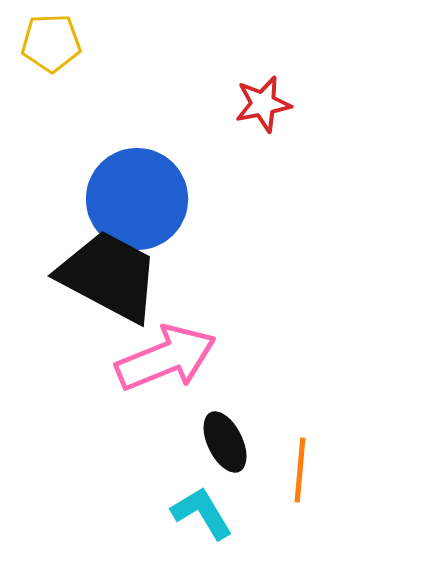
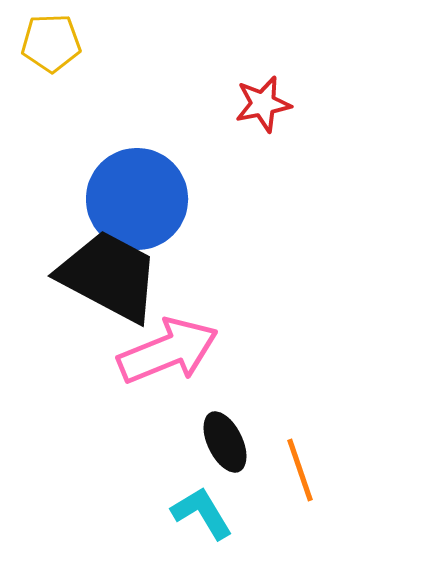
pink arrow: moved 2 px right, 7 px up
orange line: rotated 24 degrees counterclockwise
